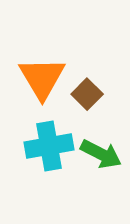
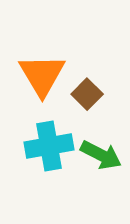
orange triangle: moved 3 px up
green arrow: moved 1 px down
